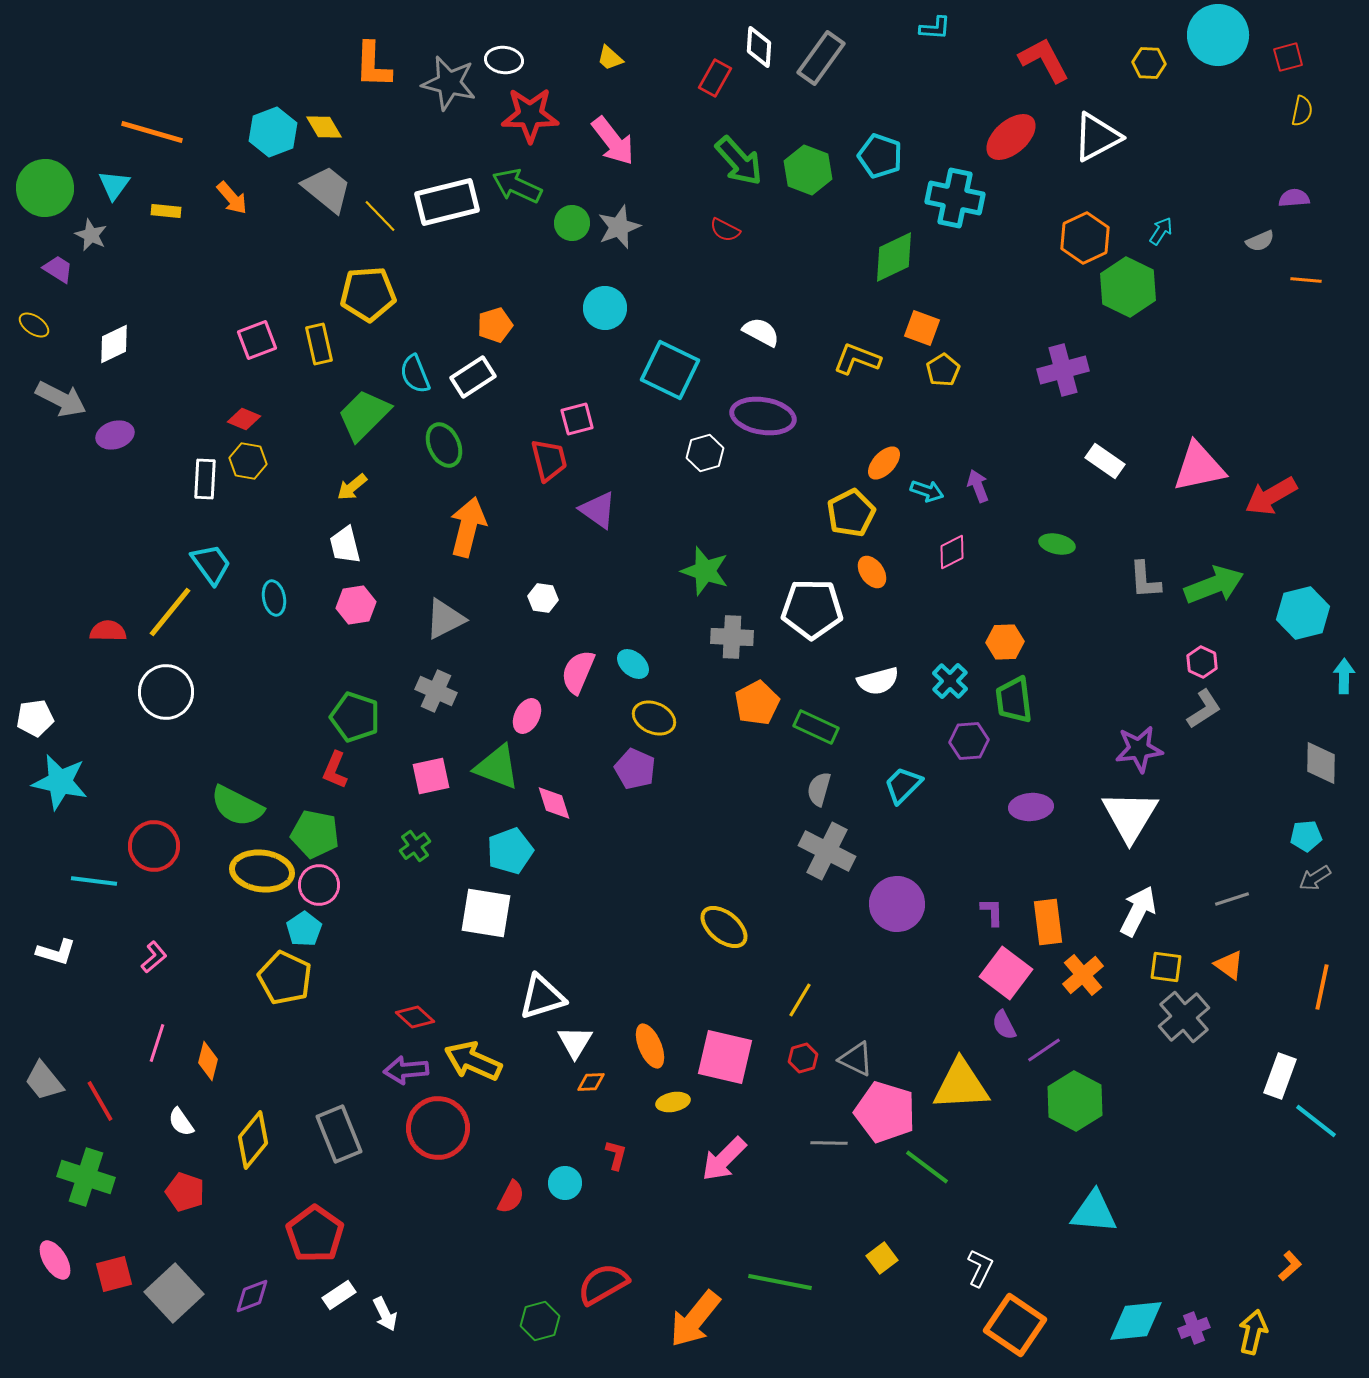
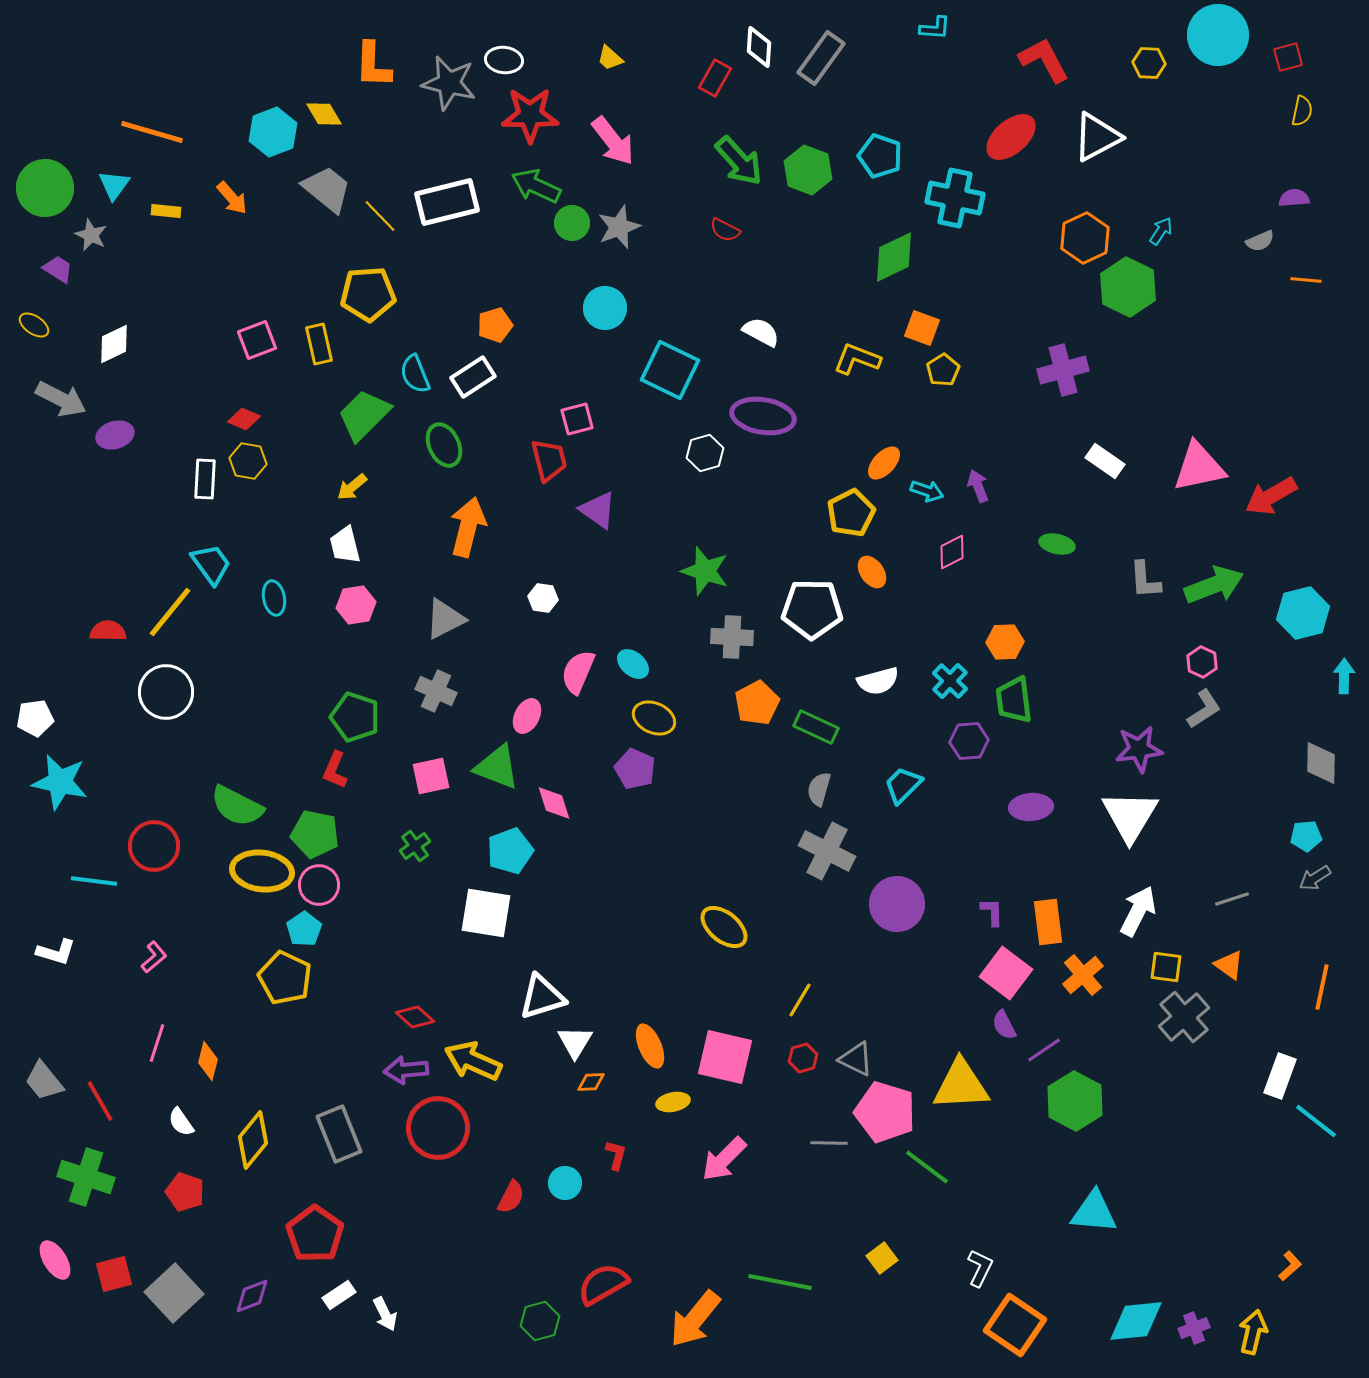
yellow diamond at (324, 127): moved 13 px up
green arrow at (517, 186): moved 19 px right
